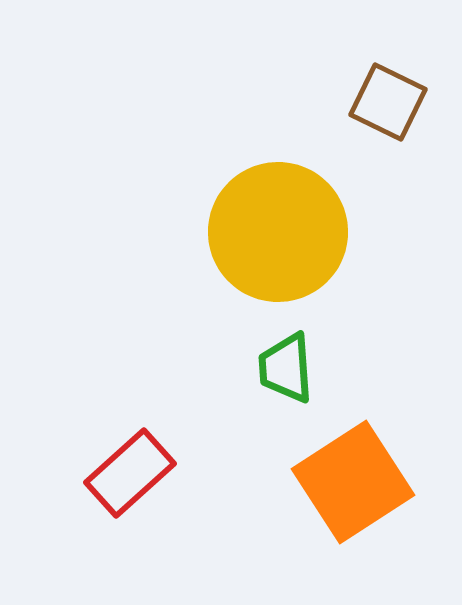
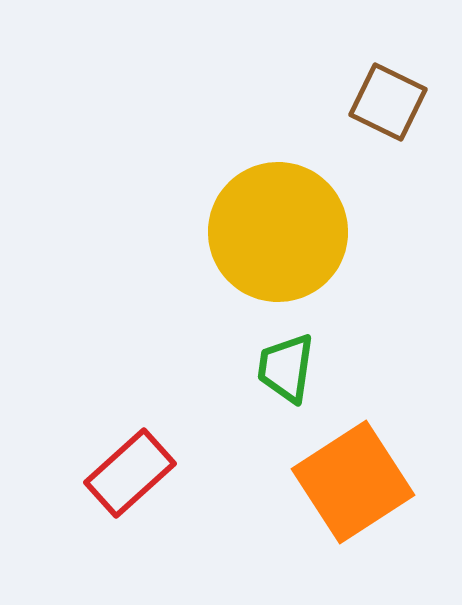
green trapezoid: rotated 12 degrees clockwise
